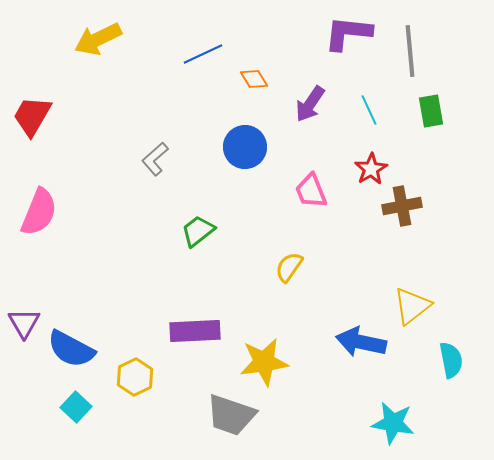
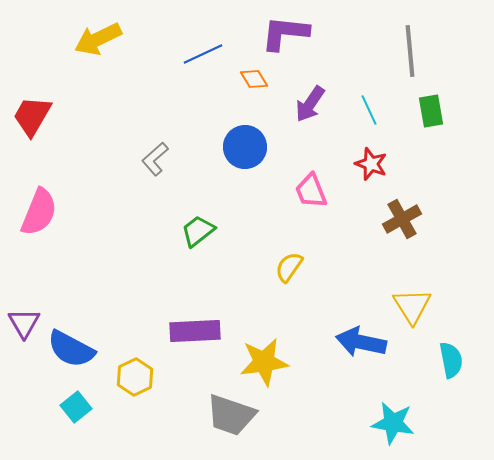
purple L-shape: moved 63 px left
red star: moved 5 px up; rotated 20 degrees counterclockwise
brown cross: moved 13 px down; rotated 18 degrees counterclockwise
yellow triangle: rotated 24 degrees counterclockwise
cyan square: rotated 8 degrees clockwise
